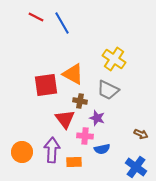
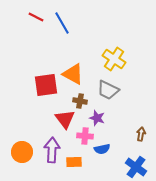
brown arrow: rotated 104 degrees counterclockwise
